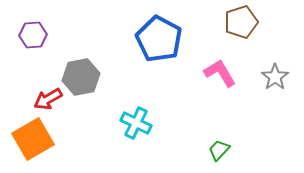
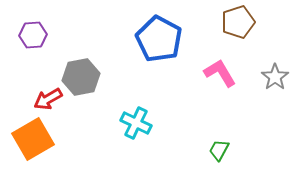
brown pentagon: moved 3 px left
green trapezoid: rotated 15 degrees counterclockwise
